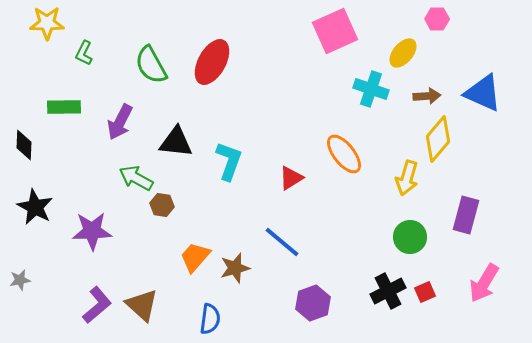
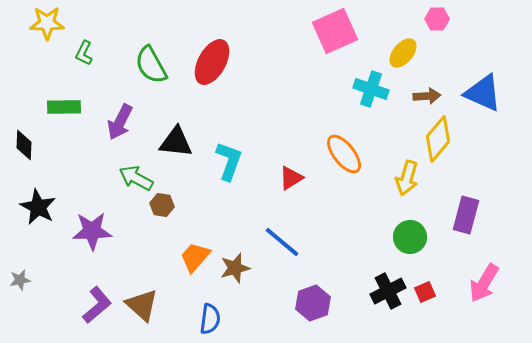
black star: moved 3 px right
